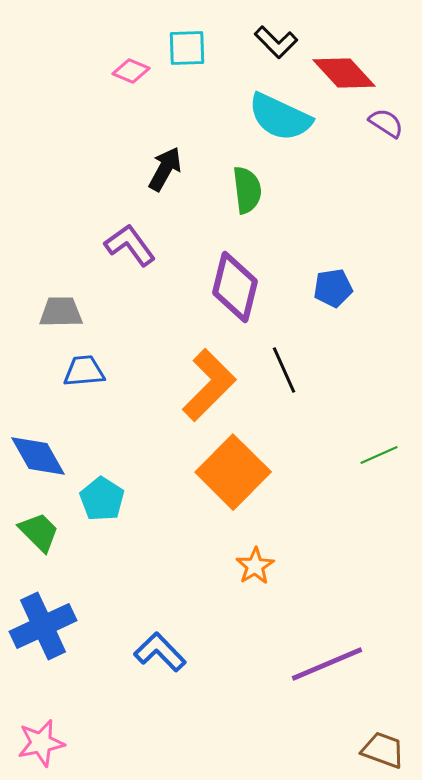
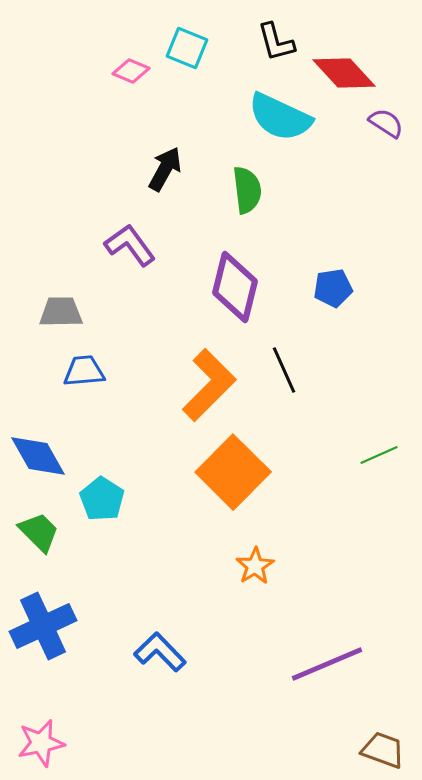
black L-shape: rotated 30 degrees clockwise
cyan square: rotated 24 degrees clockwise
